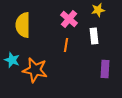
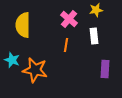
yellow star: moved 2 px left
